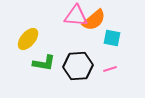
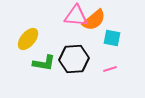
black hexagon: moved 4 px left, 7 px up
